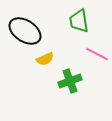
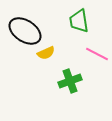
yellow semicircle: moved 1 px right, 6 px up
